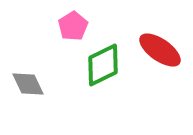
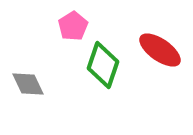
green diamond: rotated 45 degrees counterclockwise
